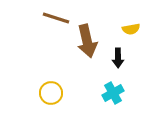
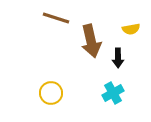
brown arrow: moved 4 px right
